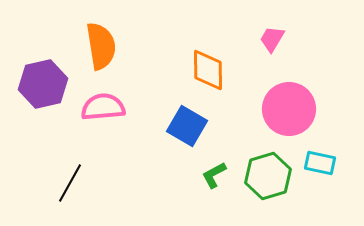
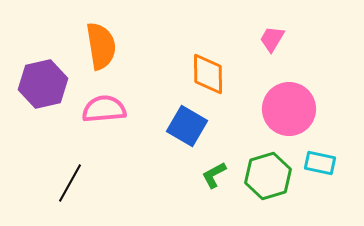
orange diamond: moved 4 px down
pink semicircle: moved 1 px right, 2 px down
